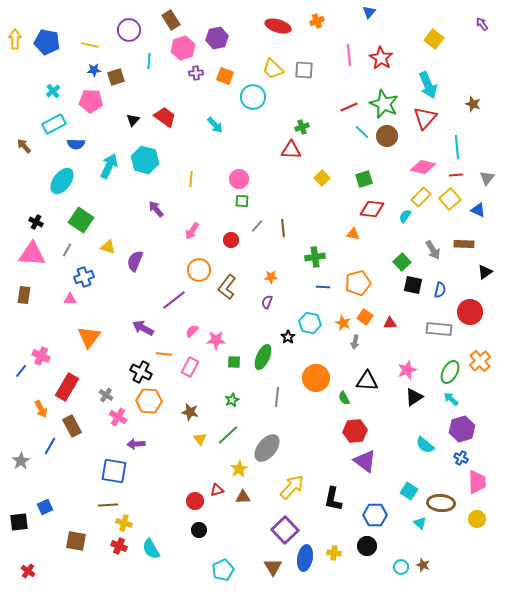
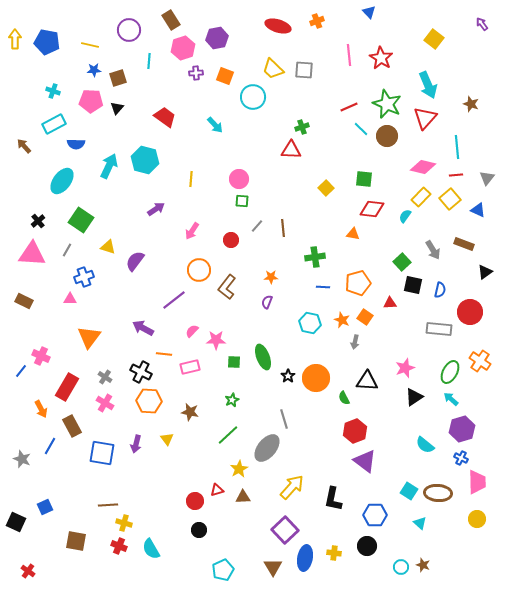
blue triangle at (369, 12): rotated 24 degrees counterclockwise
brown square at (116, 77): moved 2 px right, 1 px down
cyan cross at (53, 91): rotated 32 degrees counterclockwise
green star at (384, 104): moved 3 px right
brown star at (473, 104): moved 2 px left
black triangle at (133, 120): moved 16 px left, 12 px up
cyan line at (362, 132): moved 1 px left, 3 px up
yellow square at (322, 178): moved 4 px right, 10 px down
green square at (364, 179): rotated 24 degrees clockwise
purple arrow at (156, 209): rotated 96 degrees clockwise
black cross at (36, 222): moved 2 px right, 1 px up; rotated 24 degrees clockwise
brown rectangle at (464, 244): rotated 18 degrees clockwise
purple semicircle at (135, 261): rotated 15 degrees clockwise
brown rectangle at (24, 295): moved 6 px down; rotated 72 degrees counterclockwise
orange star at (343, 323): moved 1 px left, 3 px up
red triangle at (390, 323): moved 20 px up
black star at (288, 337): moved 39 px down
green ellipse at (263, 357): rotated 45 degrees counterclockwise
orange cross at (480, 361): rotated 15 degrees counterclockwise
pink rectangle at (190, 367): rotated 48 degrees clockwise
pink star at (407, 370): moved 2 px left, 2 px up
gray cross at (106, 395): moved 1 px left, 18 px up
gray line at (277, 397): moved 7 px right, 22 px down; rotated 24 degrees counterclockwise
pink cross at (118, 417): moved 13 px left, 14 px up
red hexagon at (355, 431): rotated 15 degrees counterclockwise
yellow triangle at (200, 439): moved 33 px left
purple arrow at (136, 444): rotated 72 degrees counterclockwise
gray star at (21, 461): moved 1 px right, 2 px up; rotated 18 degrees counterclockwise
blue square at (114, 471): moved 12 px left, 18 px up
brown ellipse at (441, 503): moved 3 px left, 10 px up
black square at (19, 522): moved 3 px left; rotated 30 degrees clockwise
